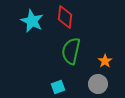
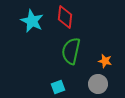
orange star: rotated 24 degrees counterclockwise
